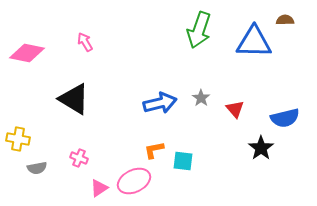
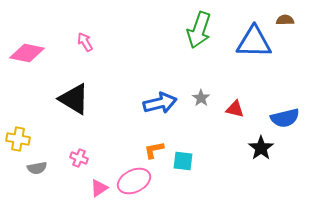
red triangle: rotated 36 degrees counterclockwise
